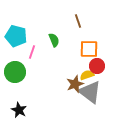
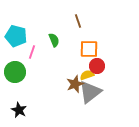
gray triangle: rotated 45 degrees clockwise
